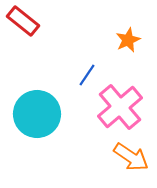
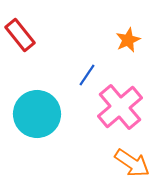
red rectangle: moved 3 px left, 14 px down; rotated 12 degrees clockwise
orange arrow: moved 1 px right, 6 px down
